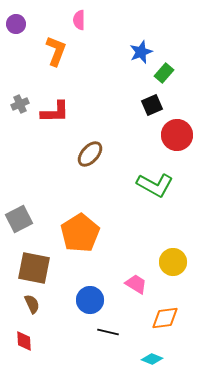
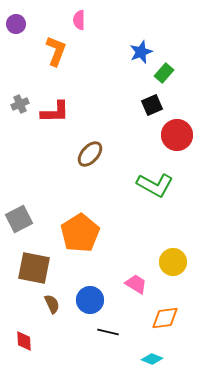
brown semicircle: moved 20 px right
